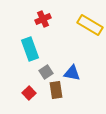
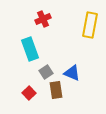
yellow rectangle: rotated 70 degrees clockwise
blue triangle: rotated 12 degrees clockwise
